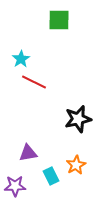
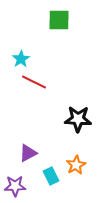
black star: rotated 16 degrees clockwise
purple triangle: rotated 18 degrees counterclockwise
